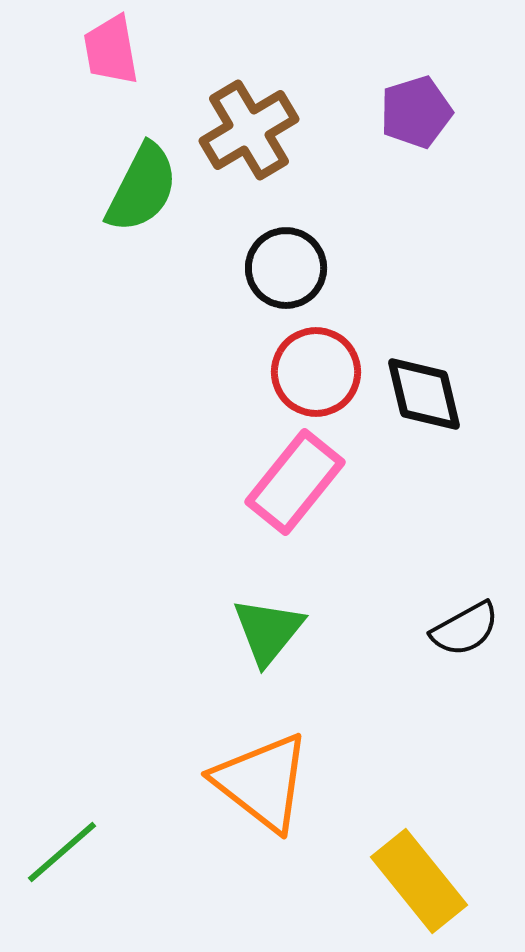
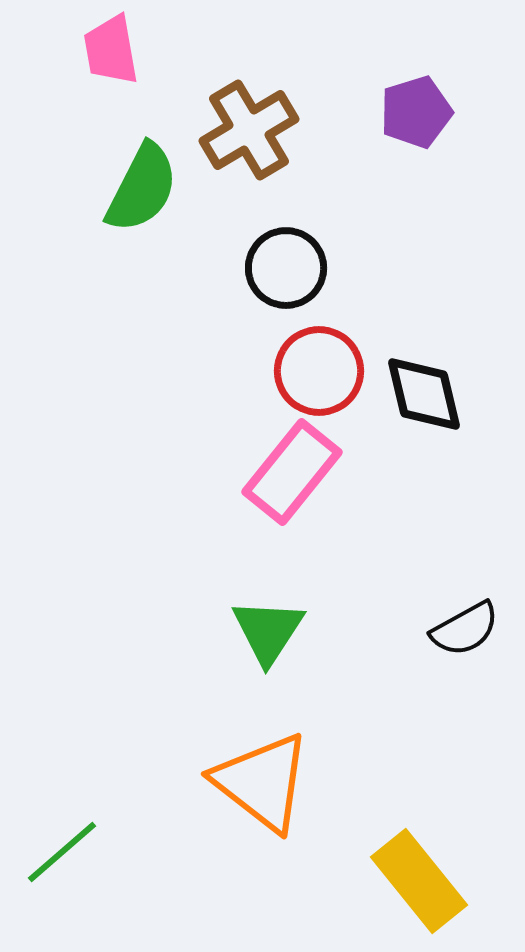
red circle: moved 3 px right, 1 px up
pink rectangle: moved 3 px left, 10 px up
green triangle: rotated 6 degrees counterclockwise
